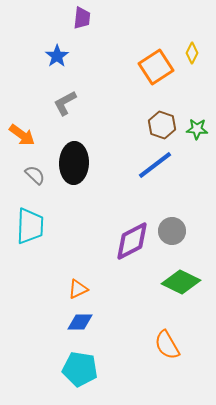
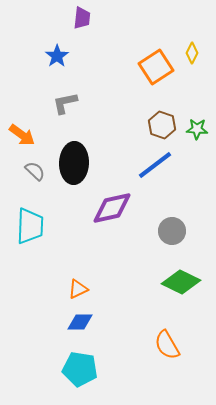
gray L-shape: rotated 16 degrees clockwise
gray semicircle: moved 4 px up
purple diamond: moved 20 px left, 33 px up; rotated 15 degrees clockwise
